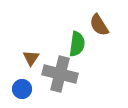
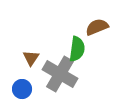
brown semicircle: moved 2 px left, 2 px down; rotated 100 degrees clockwise
green semicircle: moved 5 px down
gray cross: rotated 16 degrees clockwise
